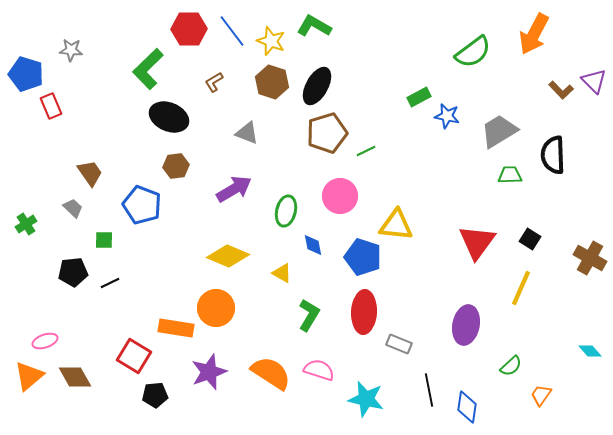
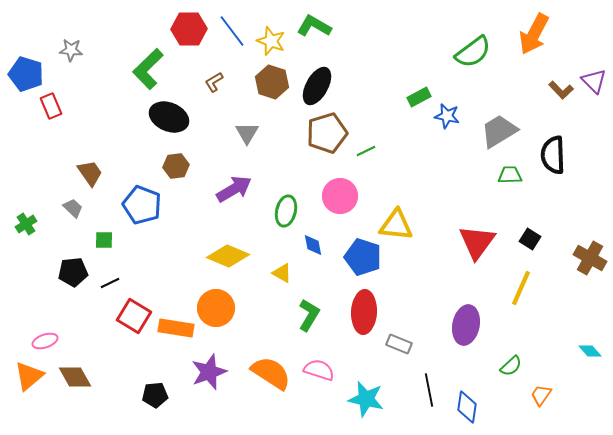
gray triangle at (247, 133): rotated 40 degrees clockwise
red square at (134, 356): moved 40 px up
